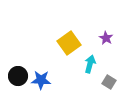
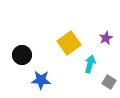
purple star: rotated 16 degrees clockwise
black circle: moved 4 px right, 21 px up
